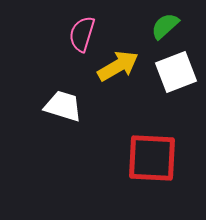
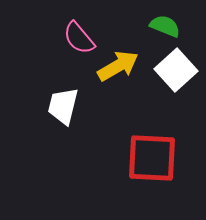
green semicircle: rotated 64 degrees clockwise
pink semicircle: moved 3 px left, 4 px down; rotated 57 degrees counterclockwise
white square: moved 2 px up; rotated 21 degrees counterclockwise
white trapezoid: rotated 93 degrees counterclockwise
